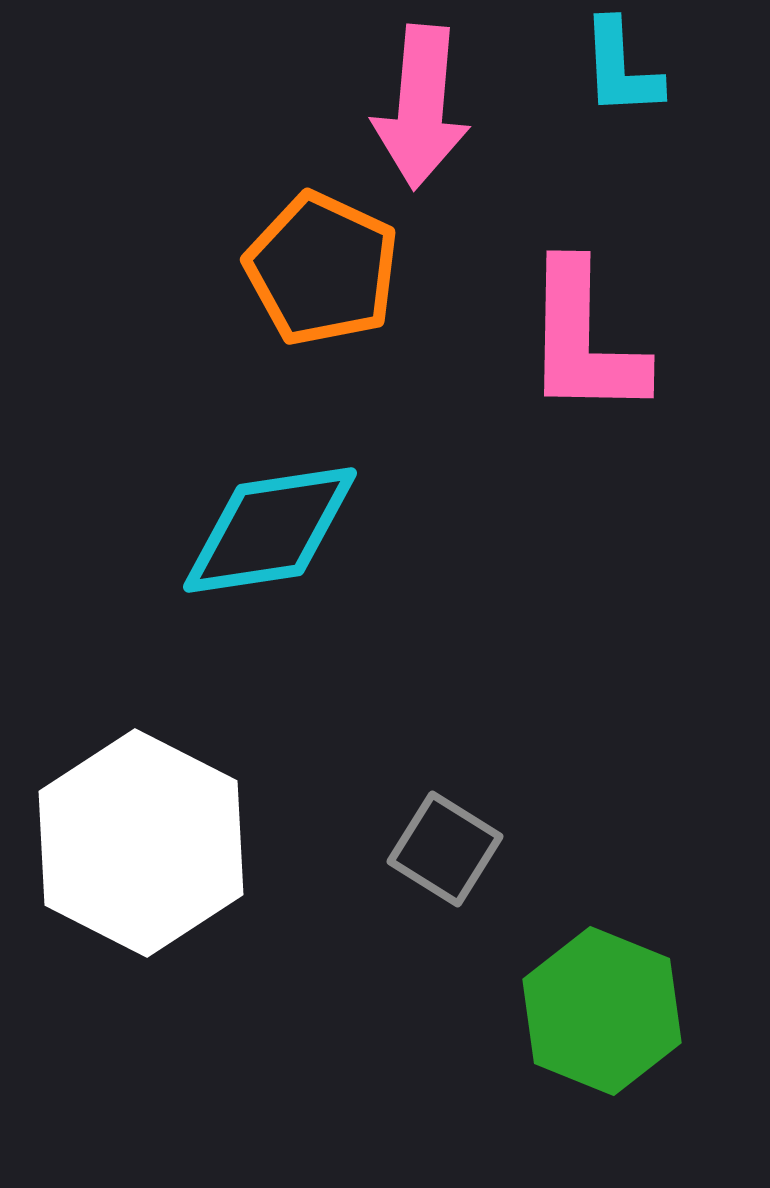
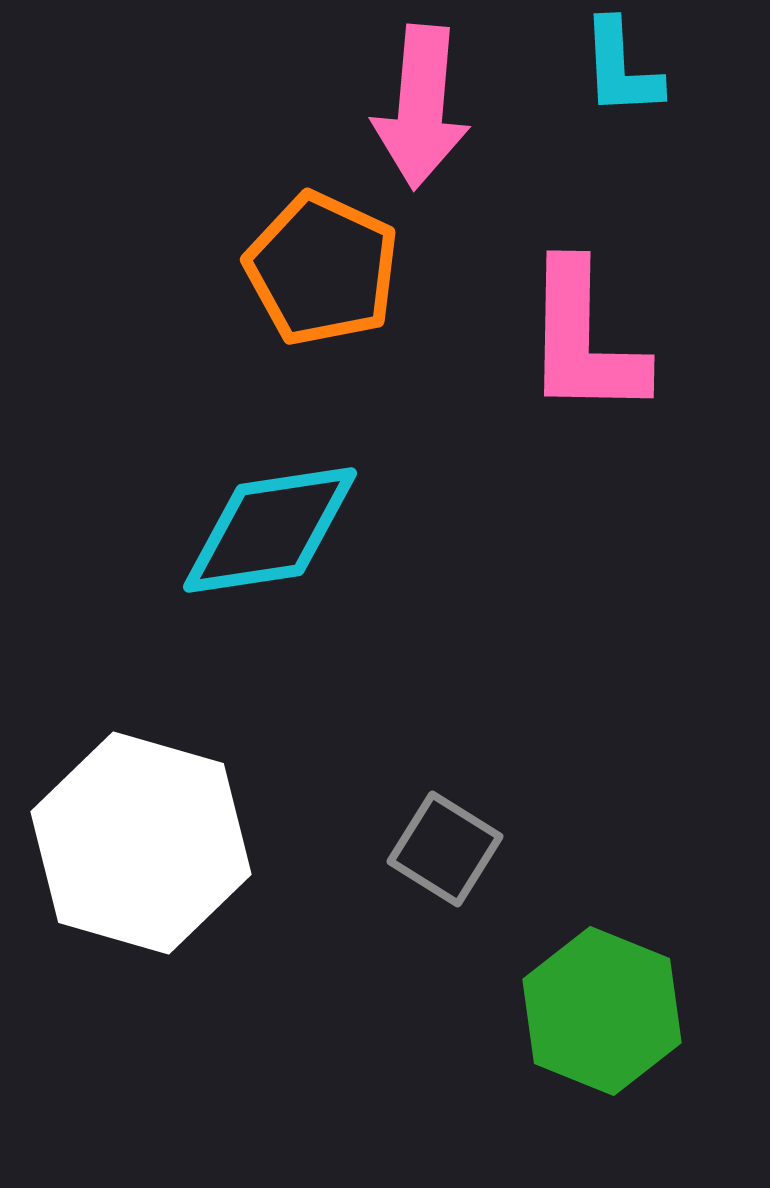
white hexagon: rotated 11 degrees counterclockwise
